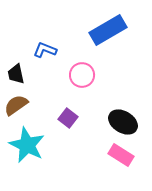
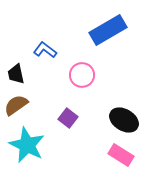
blue L-shape: rotated 15 degrees clockwise
black ellipse: moved 1 px right, 2 px up
